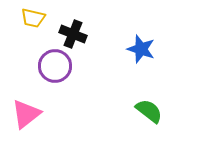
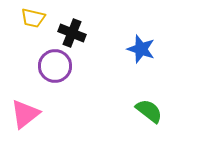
black cross: moved 1 px left, 1 px up
pink triangle: moved 1 px left
